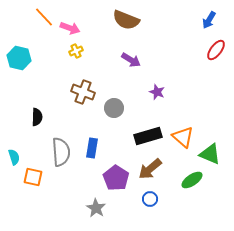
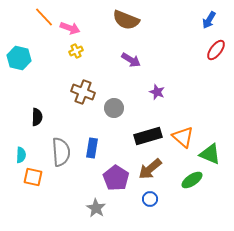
cyan semicircle: moved 7 px right, 2 px up; rotated 21 degrees clockwise
